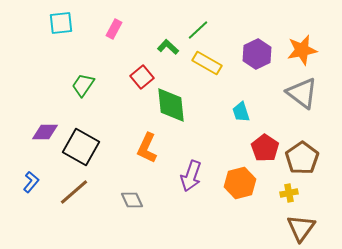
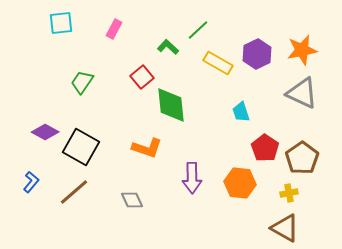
yellow rectangle: moved 11 px right
green trapezoid: moved 1 px left, 3 px up
gray triangle: rotated 12 degrees counterclockwise
purple diamond: rotated 28 degrees clockwise
orange L-shape: rotated 96 degrees counterclockwise
purple arrow: moved 1 px right, 2 px down; rotated 20 degrees counterclockwise
orange hexagon: rotated 20 degrees clockwise
brown triangle: moved 16 px left; rotated 36 degrees counterclockwise
